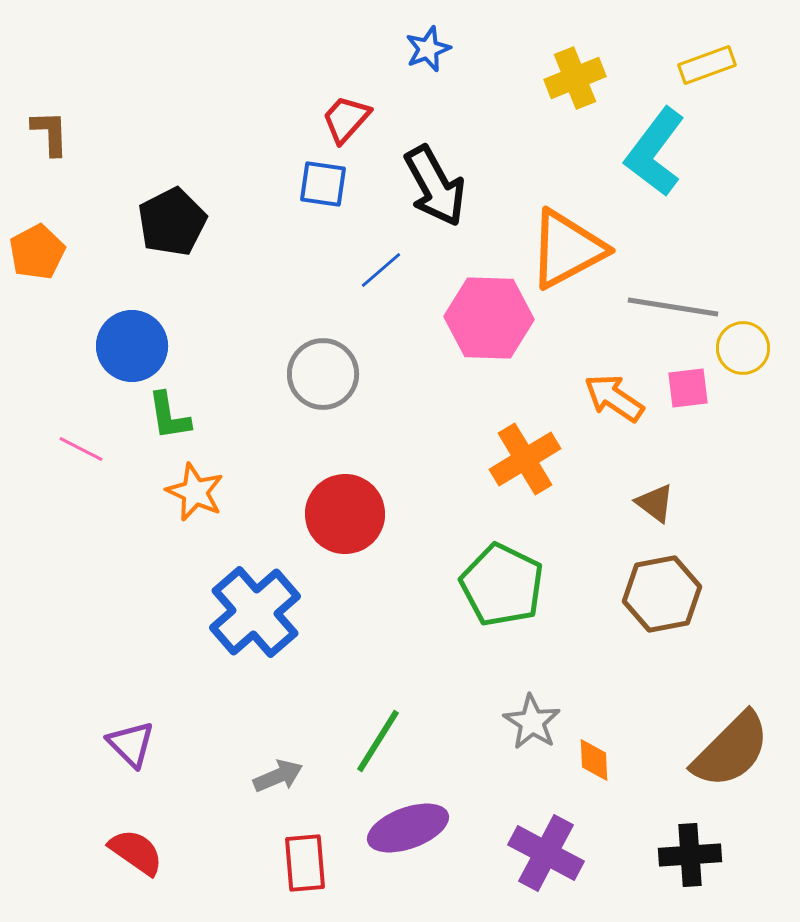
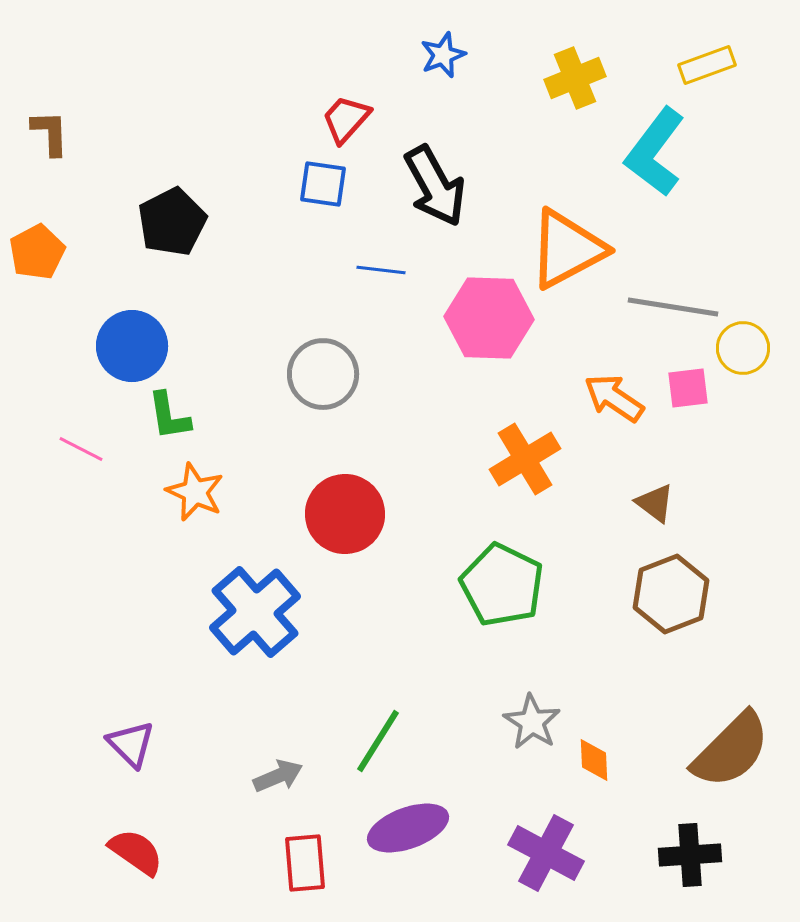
blue star: moved 15 px right, 6 px down
blue line: rotated 48 degrees clockwise
brown hexagon: moved 9 px right; rotated 10 degrees counterclockwise
